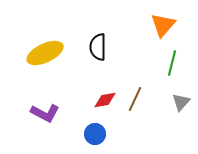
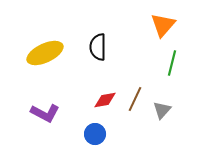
gray triangle: moved 19 px left, 8 px down
